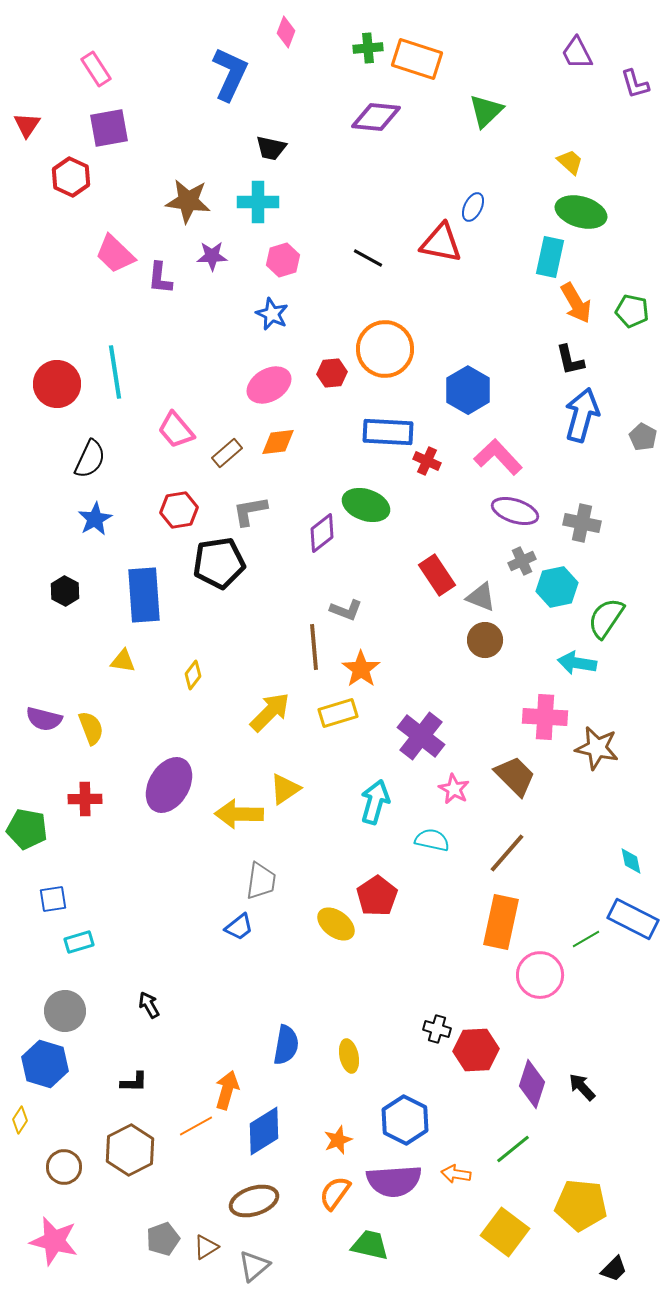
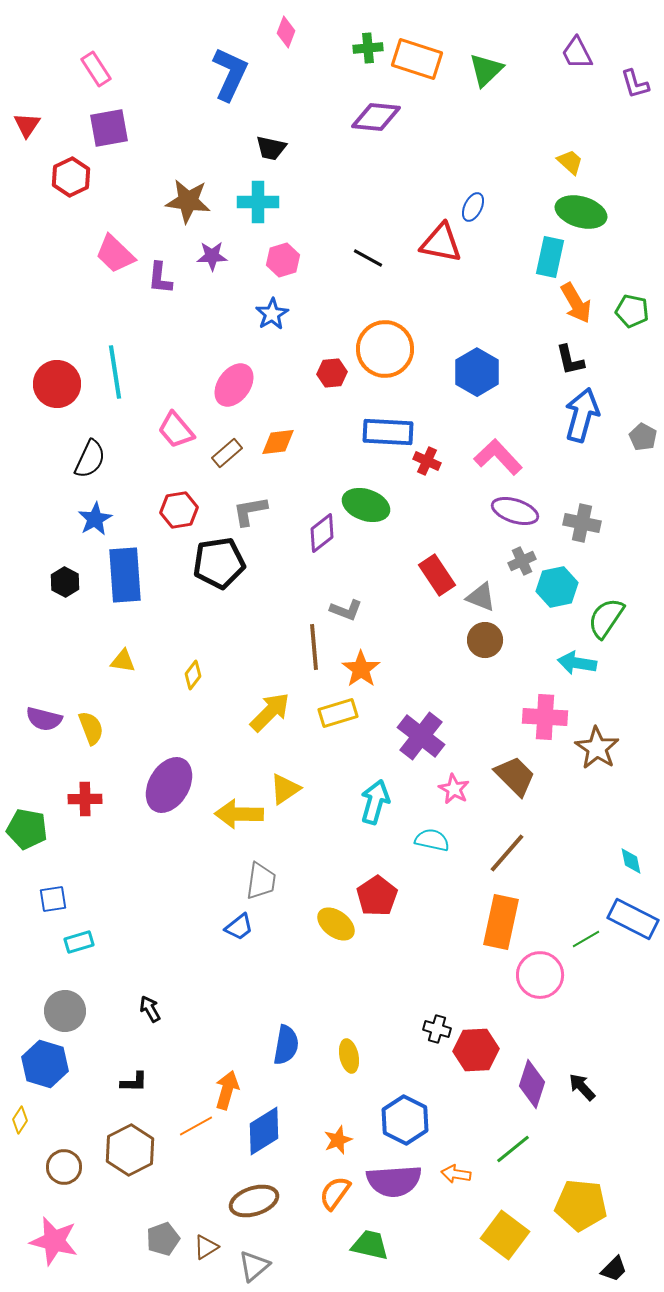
green triangle at (486, 111): moved 41 px up
red hexagon at (71, 177): rotated 9 degrees clockwise
blue star at (272, 314): rotated 16 degrees clockwise
pink ellipse at (269, 385): moved 35 px left; rotated 24 degrees counterclockwise
blue hexagon at (468, 390): moved 9 px right, 18 px up
black hexagon at (65, 591): moved 9 px up
blue rectangle at (144, 595): moved 19 px left, 20 px up
brown star at (597, 748): rotated 21 degrees clockwise
black arrow at (149, 1005): moved 1 px right, 4 px down
yellow square at (505, 1232): moved 3 px down
